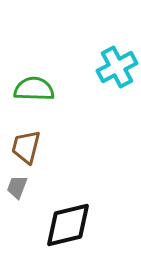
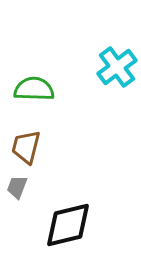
cyan cross: rotated 9 degrees counterclockwise
